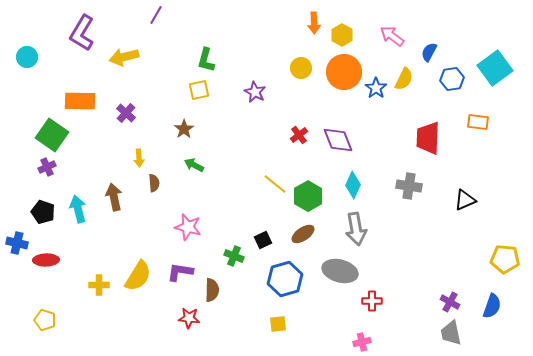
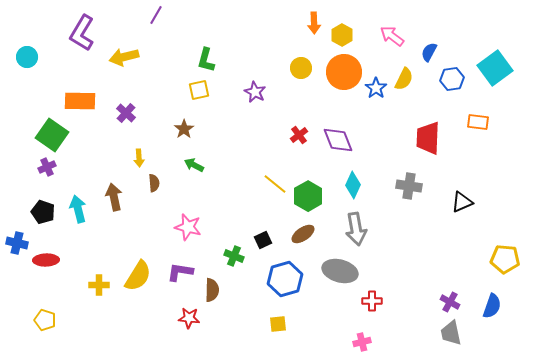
black triangle at (465, 200): moved 3 px left, 2 px down
